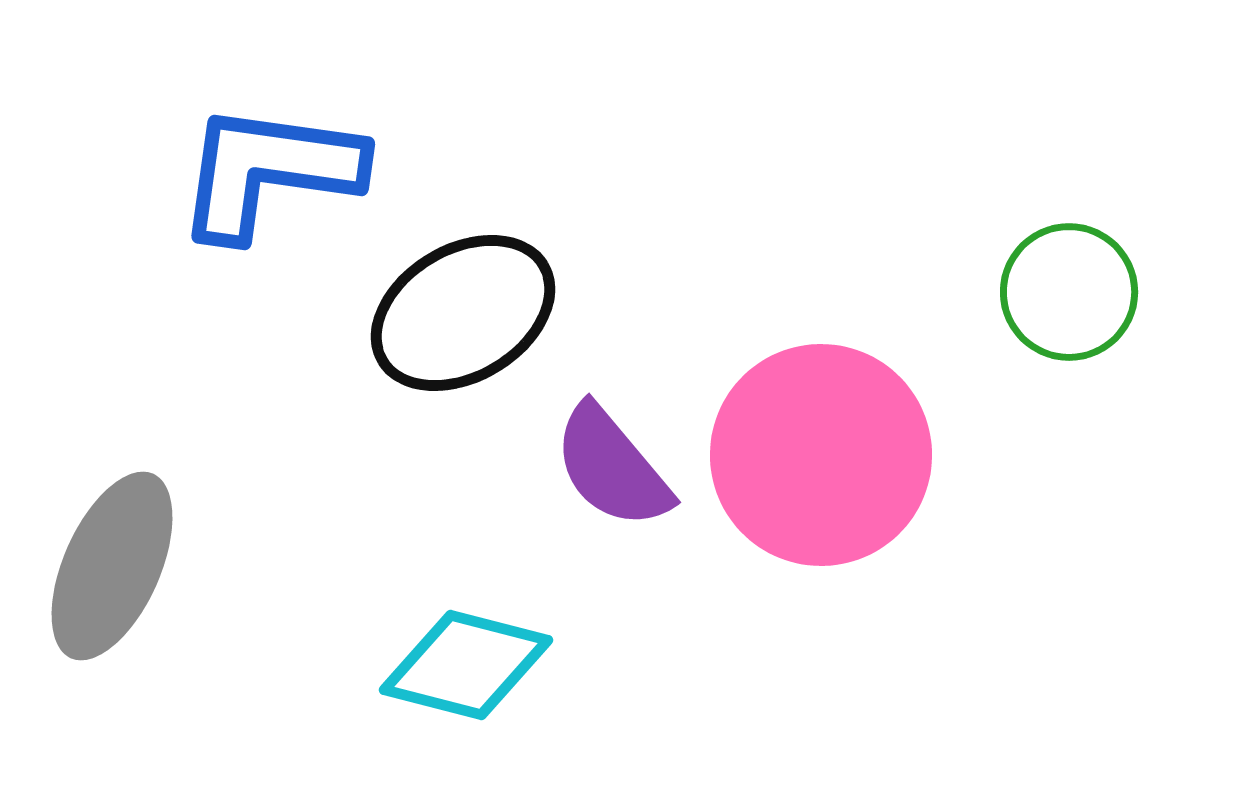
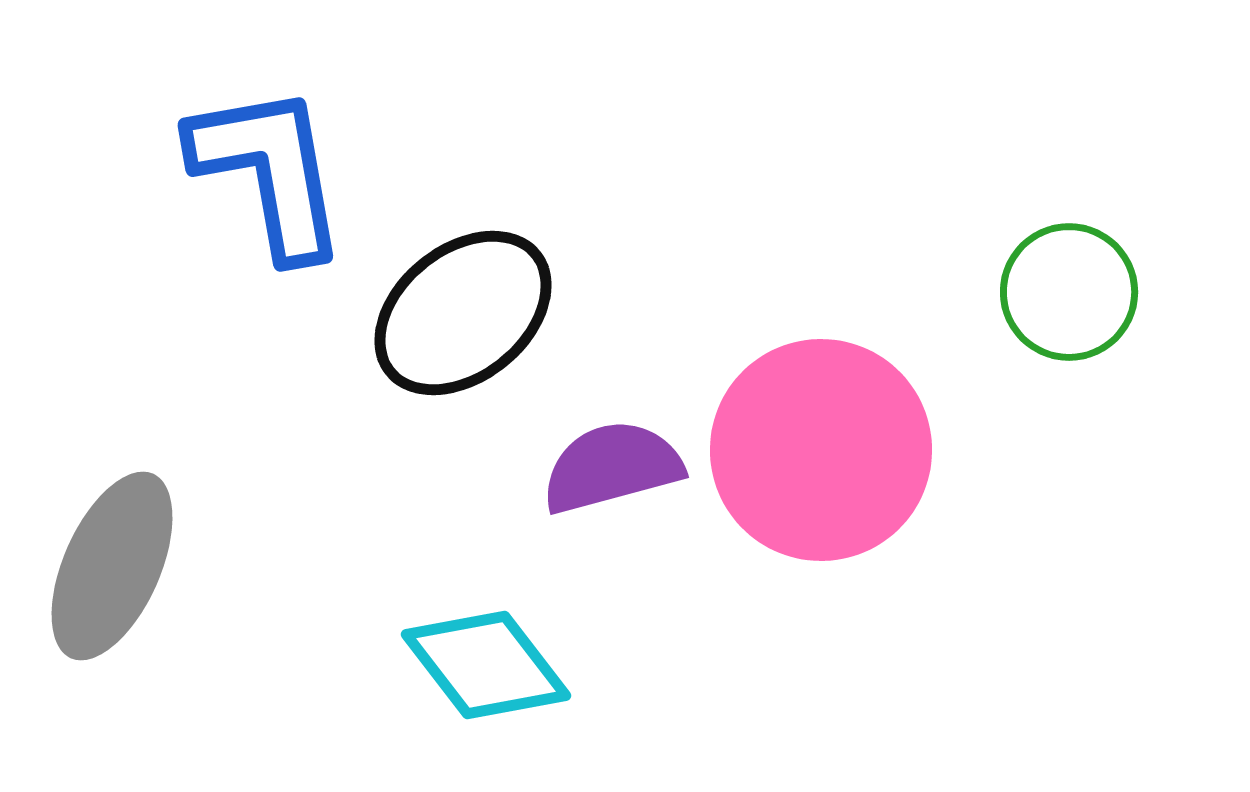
blue L-shape: rotated 72 degrees clockwise
black ellipse: rotated 8 degrees counterclockwise
pink circle: moved 5 px up
purple semicircle: rotated 115 degrees clockwise
cyan diamond: moved 20 px right; rotated 38 degrees clockwise
